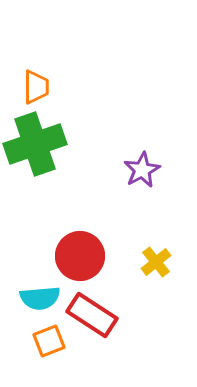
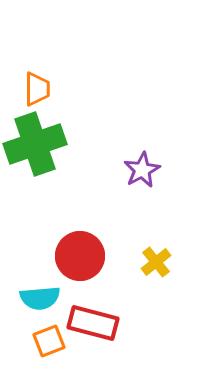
orange trapezoid: moved 1 px right, 2 px down
red rectangle: moved 1 px right, 8 px down; rotated 18 degrees counterclockwise
